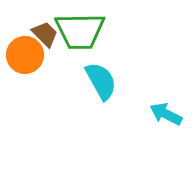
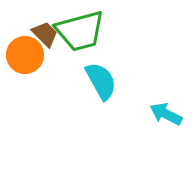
green trapezoid: rotated 14 degrees counterclockwise
